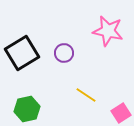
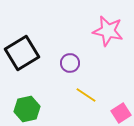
purple circle: moved 6 px right, 10 px down
